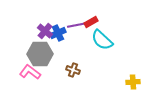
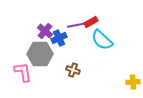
blue cross: moved 1 px right, 5 px down
pink L-shape: moved 7 px left; rotated 45 degrees clockwise
